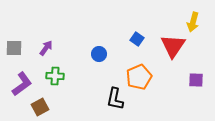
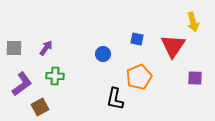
yellow arrow: rotated 30 degrees counterclockwise
blue square: rotated 24 degrees counterclockwise
blue circle: moved 4 px right
purple square: moved 1 px left, 2 px up
